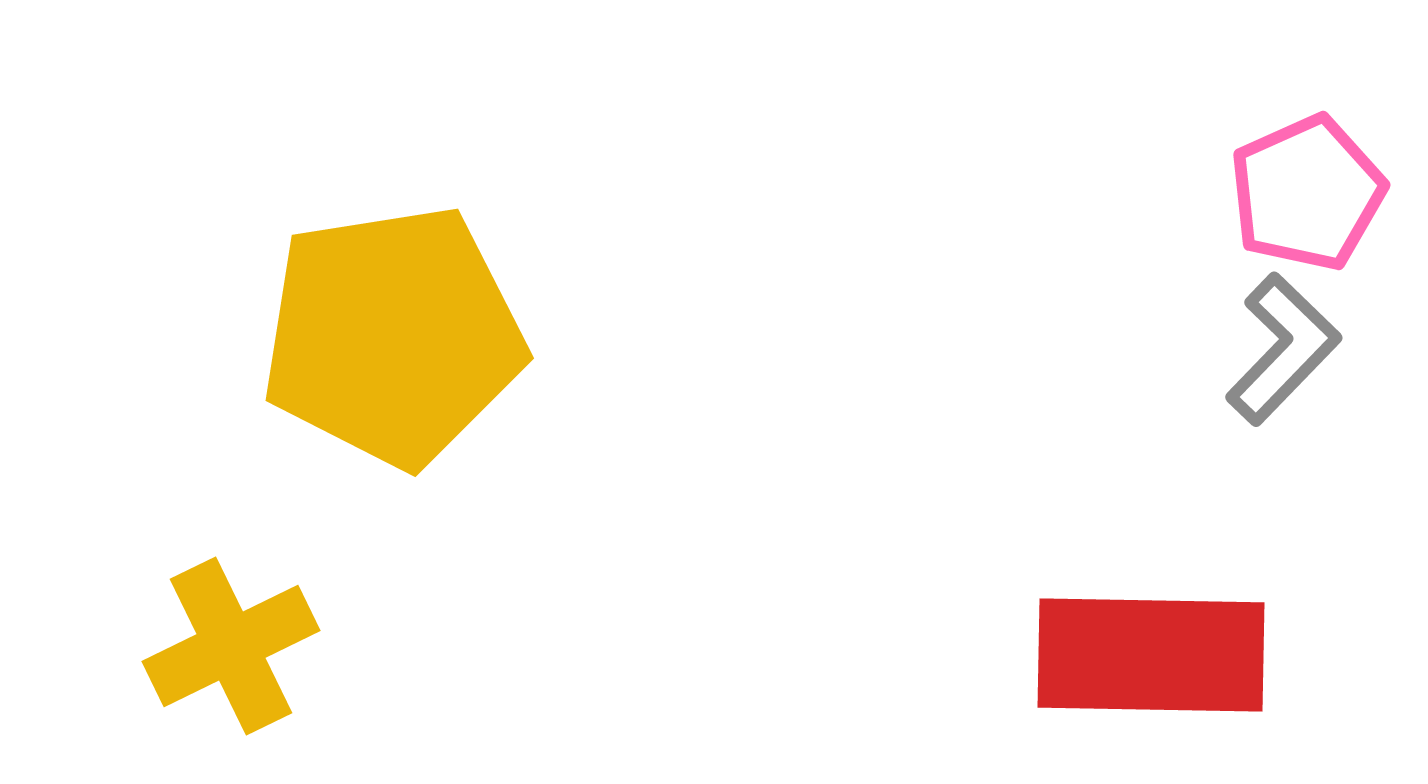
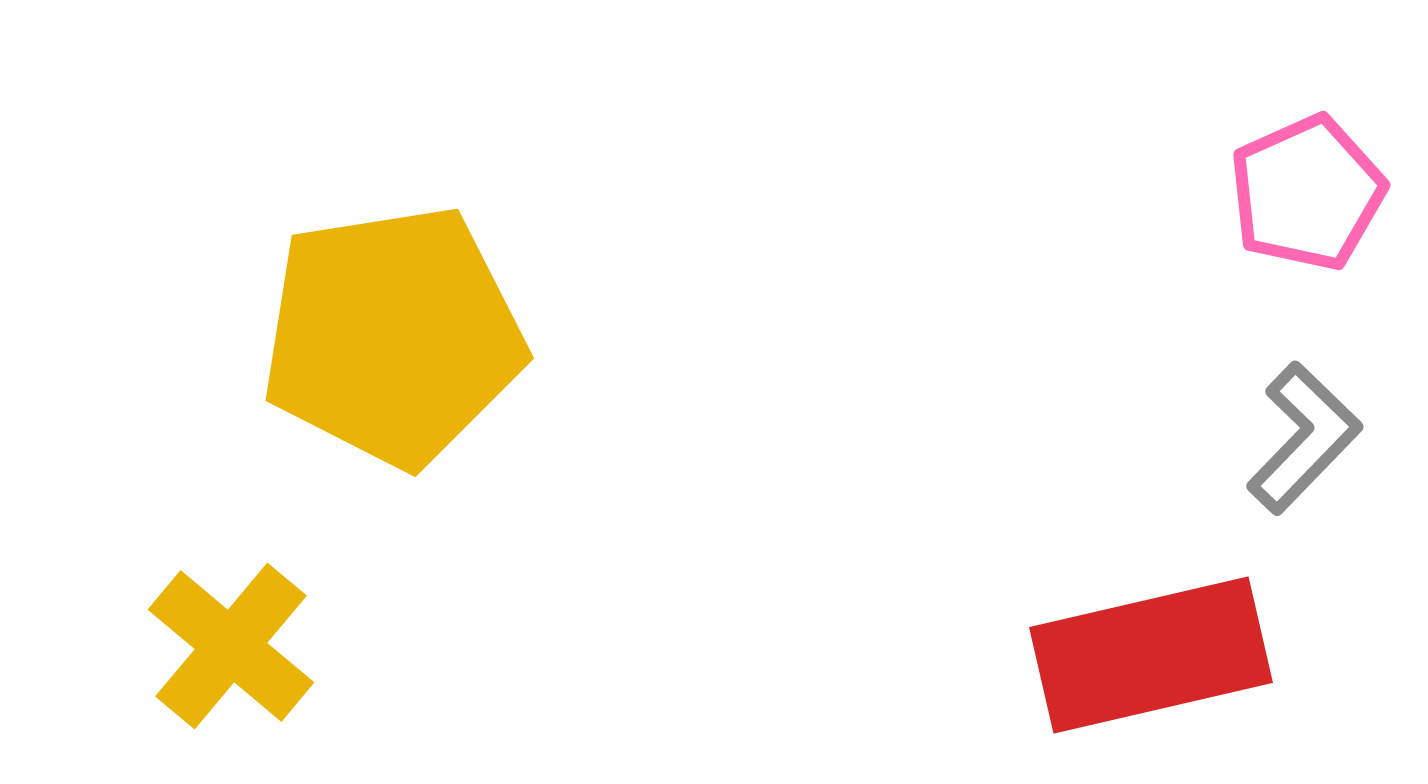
gray L-shape: moved 21 px right, 89 px down
yellow cross: rotated 24 degrees counterclockwise
red rectangle: rotated 14 degrees counterclockwise
